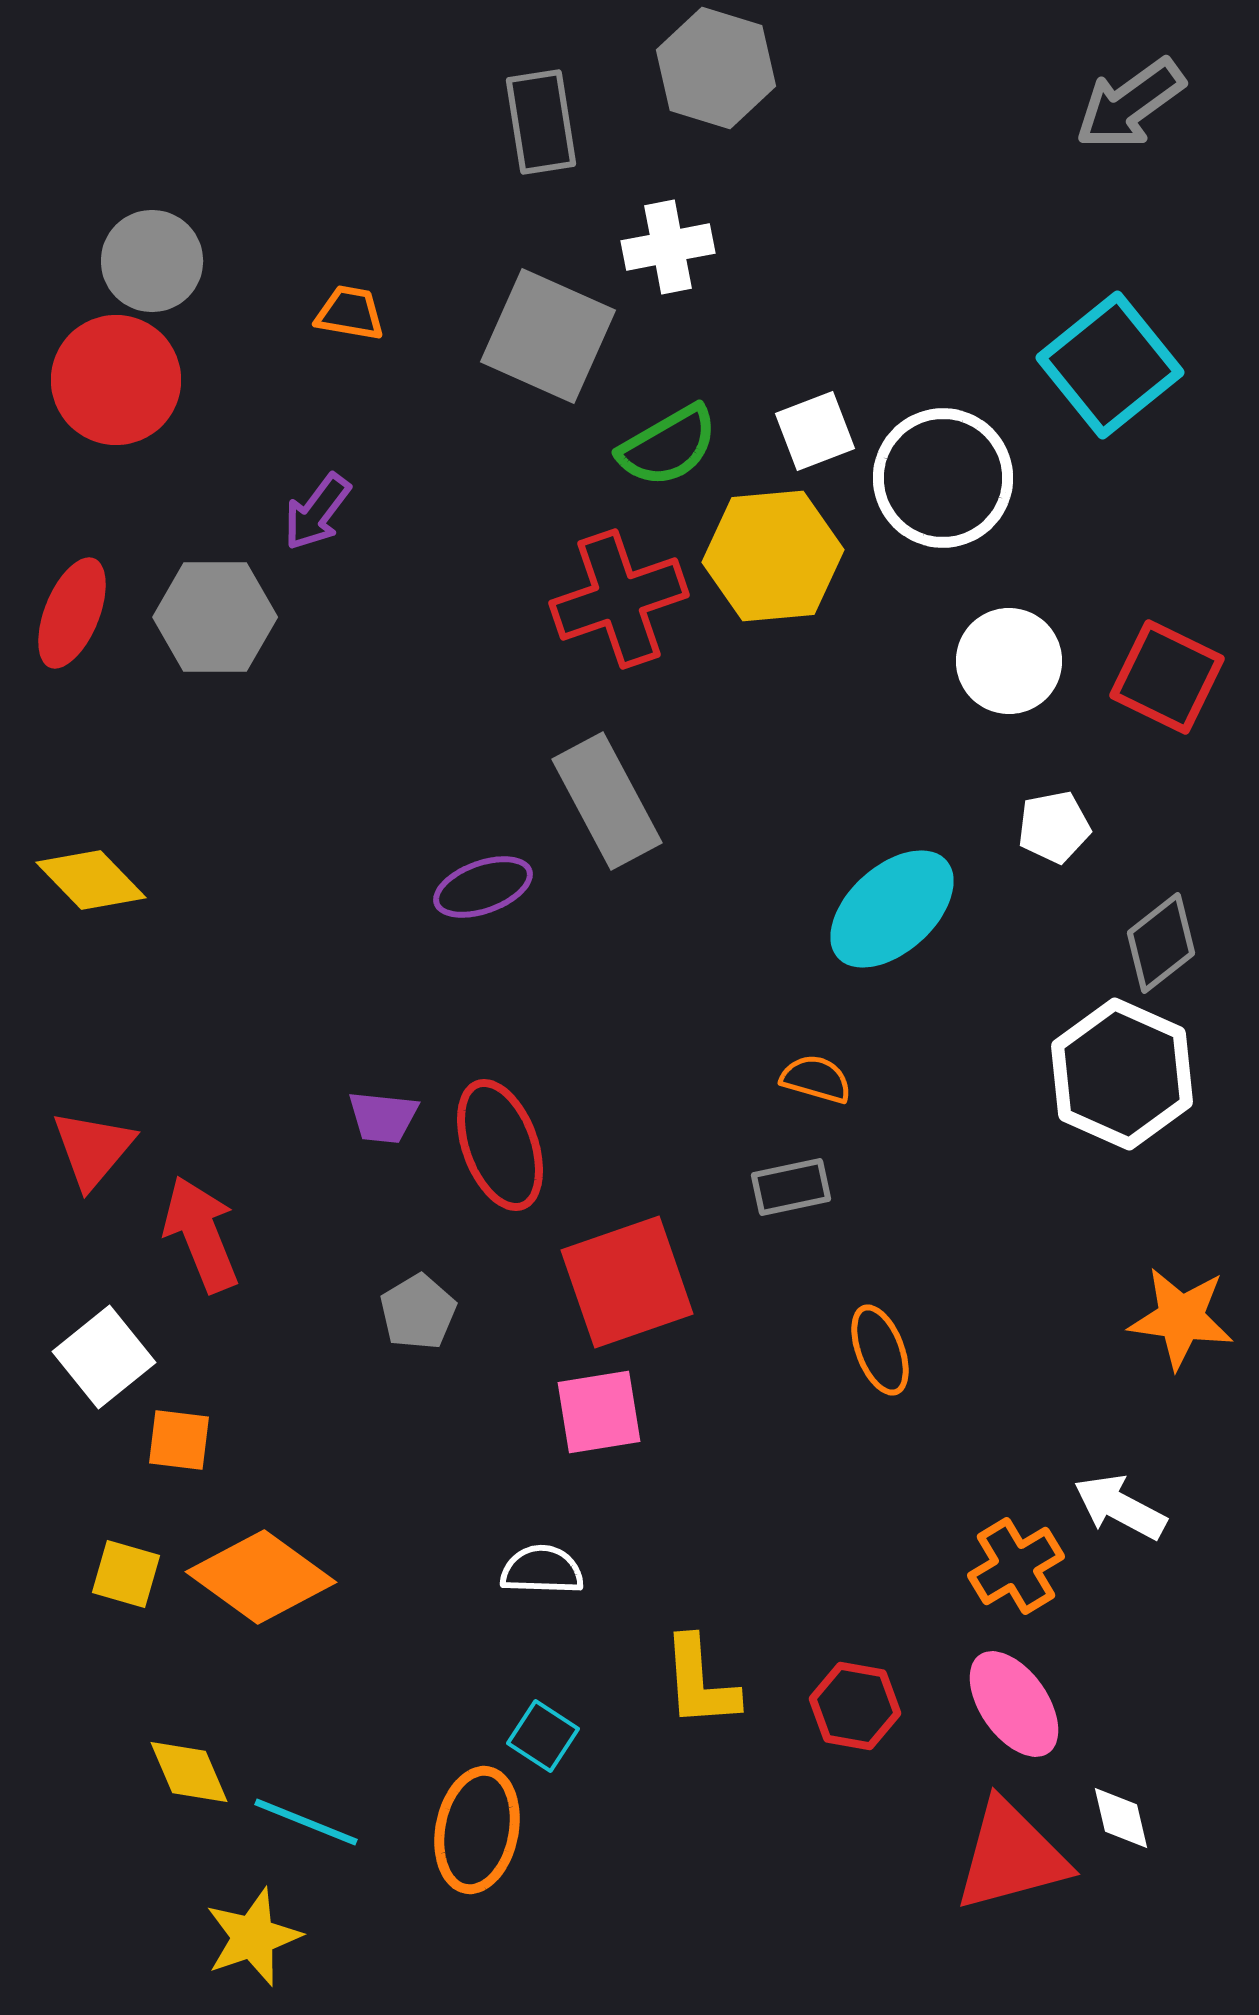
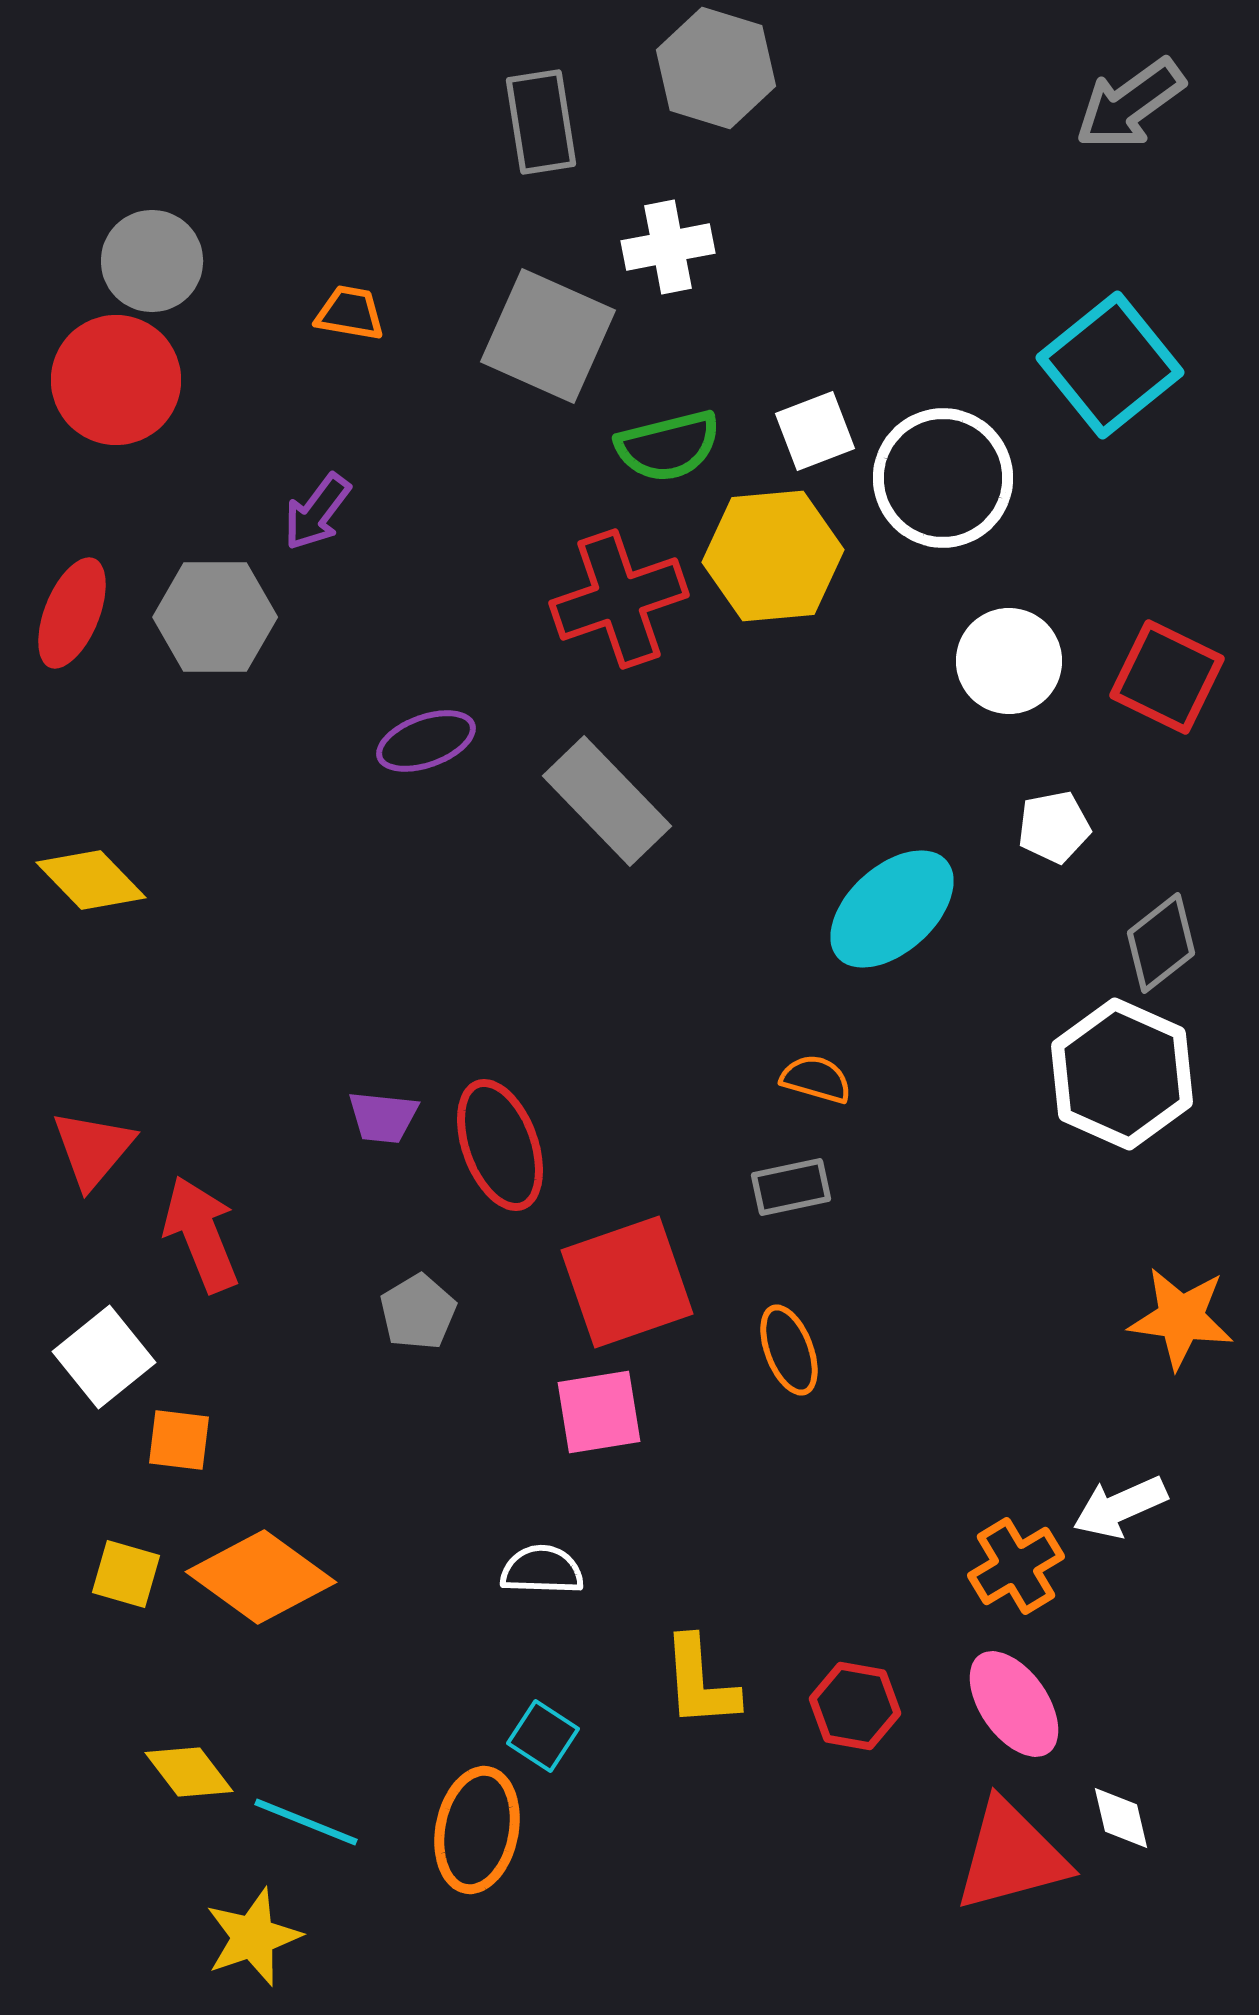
green semicircle at (668, 446): rotated 16 degrees clockwise
gray rectangle at (607, 801): rotated 16 degrees counterclockwise
purple ellipse at (483, 887): moved 57 px left, 146 px up
orange ellipse at (880, 1350): moved 91 px left
white arrow at (1120, 1507): rotated 52 degrees counterclockwise
yellow diamond at (189, 1772): rotated 14 degrees counterclockwise
